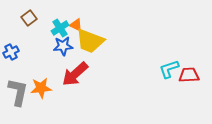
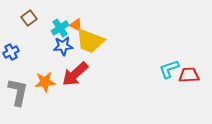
orange star: moved 4 px right, 6 px up
